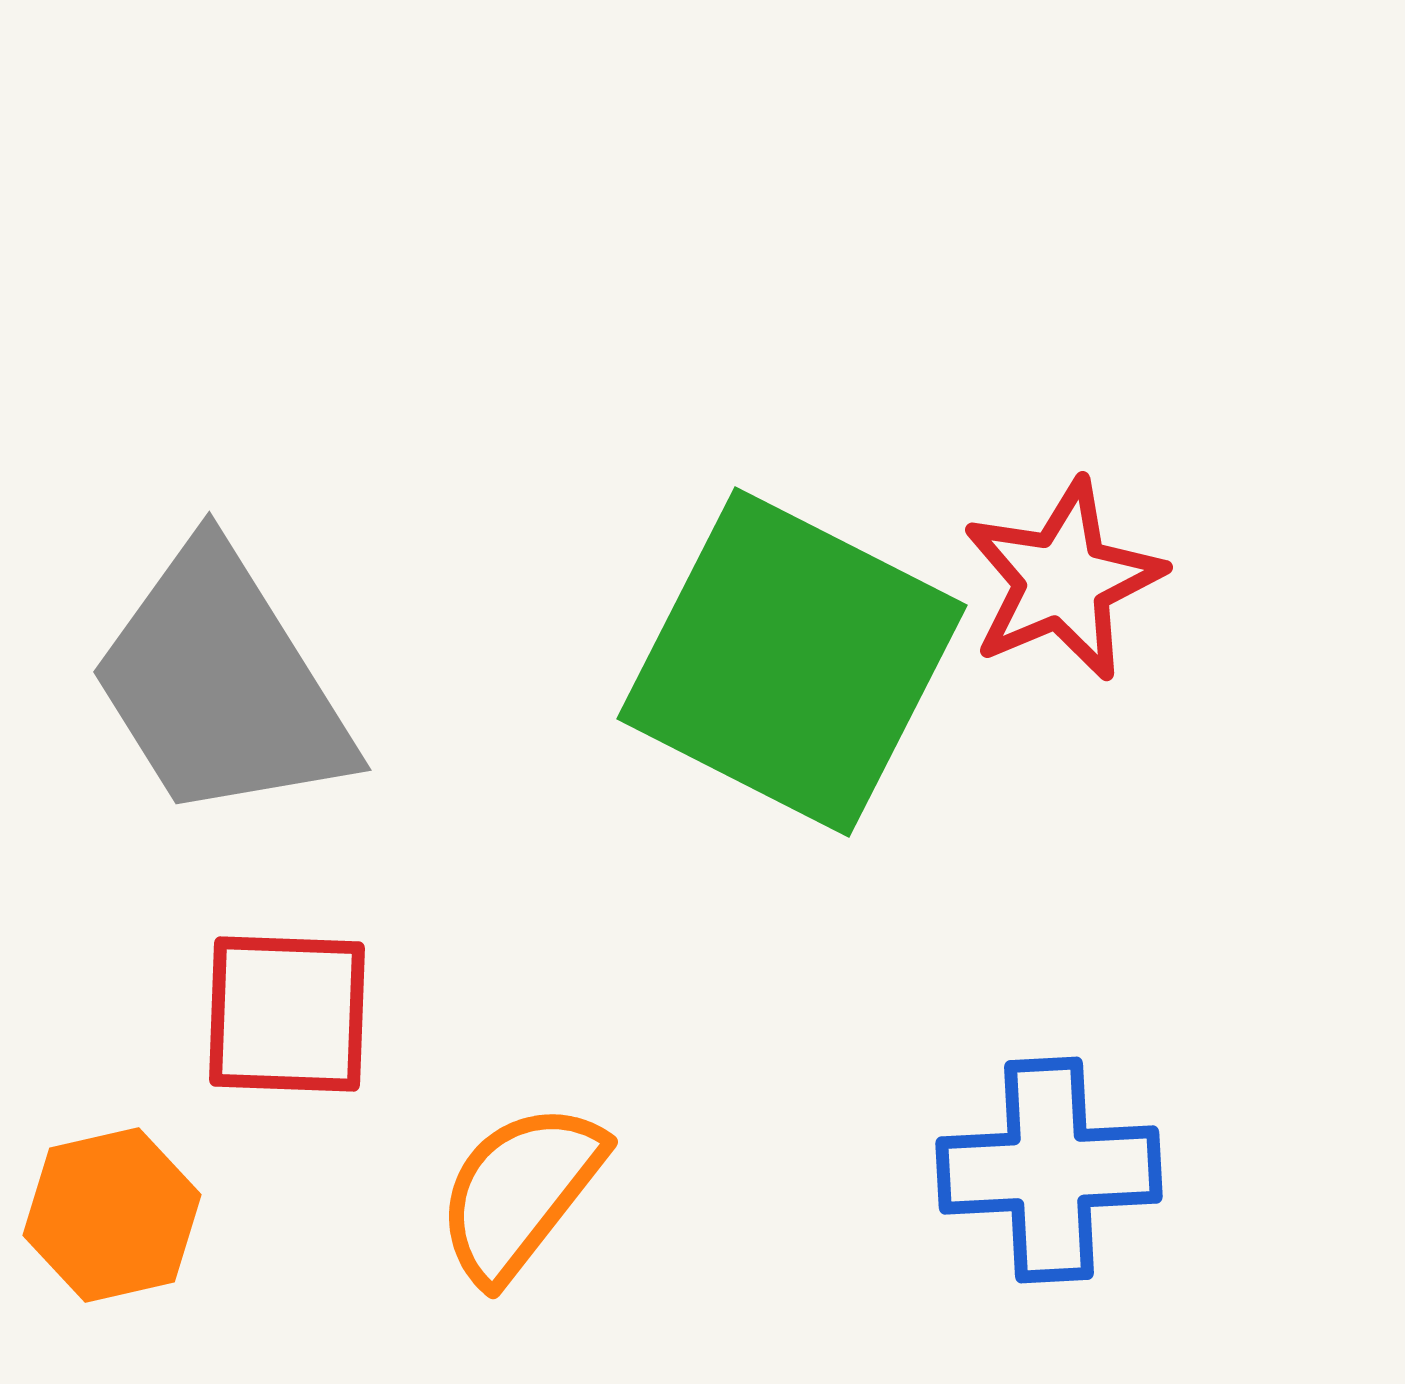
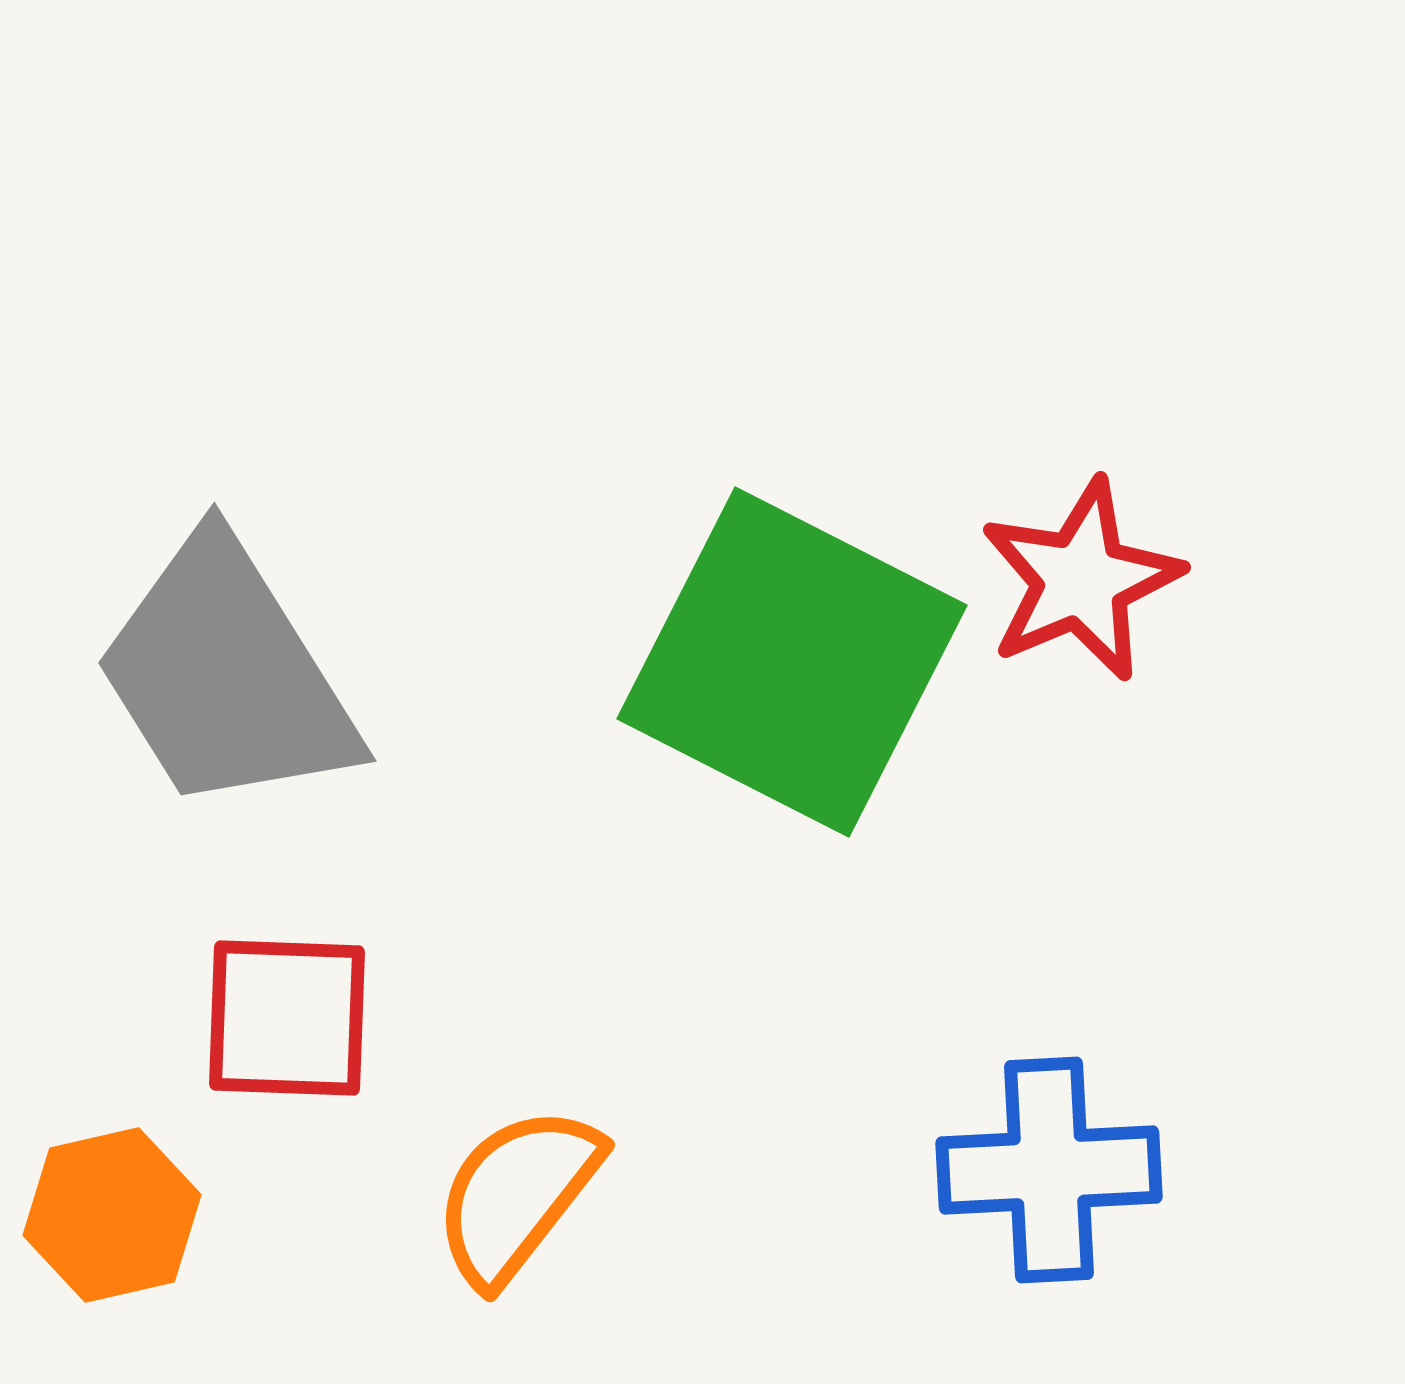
red star: moved 18 px right
gray trapezoid: moved 5 px right, 9 px up
red square: moved 4 px down
orange semicircle: moved 3 px left, 3 px down
